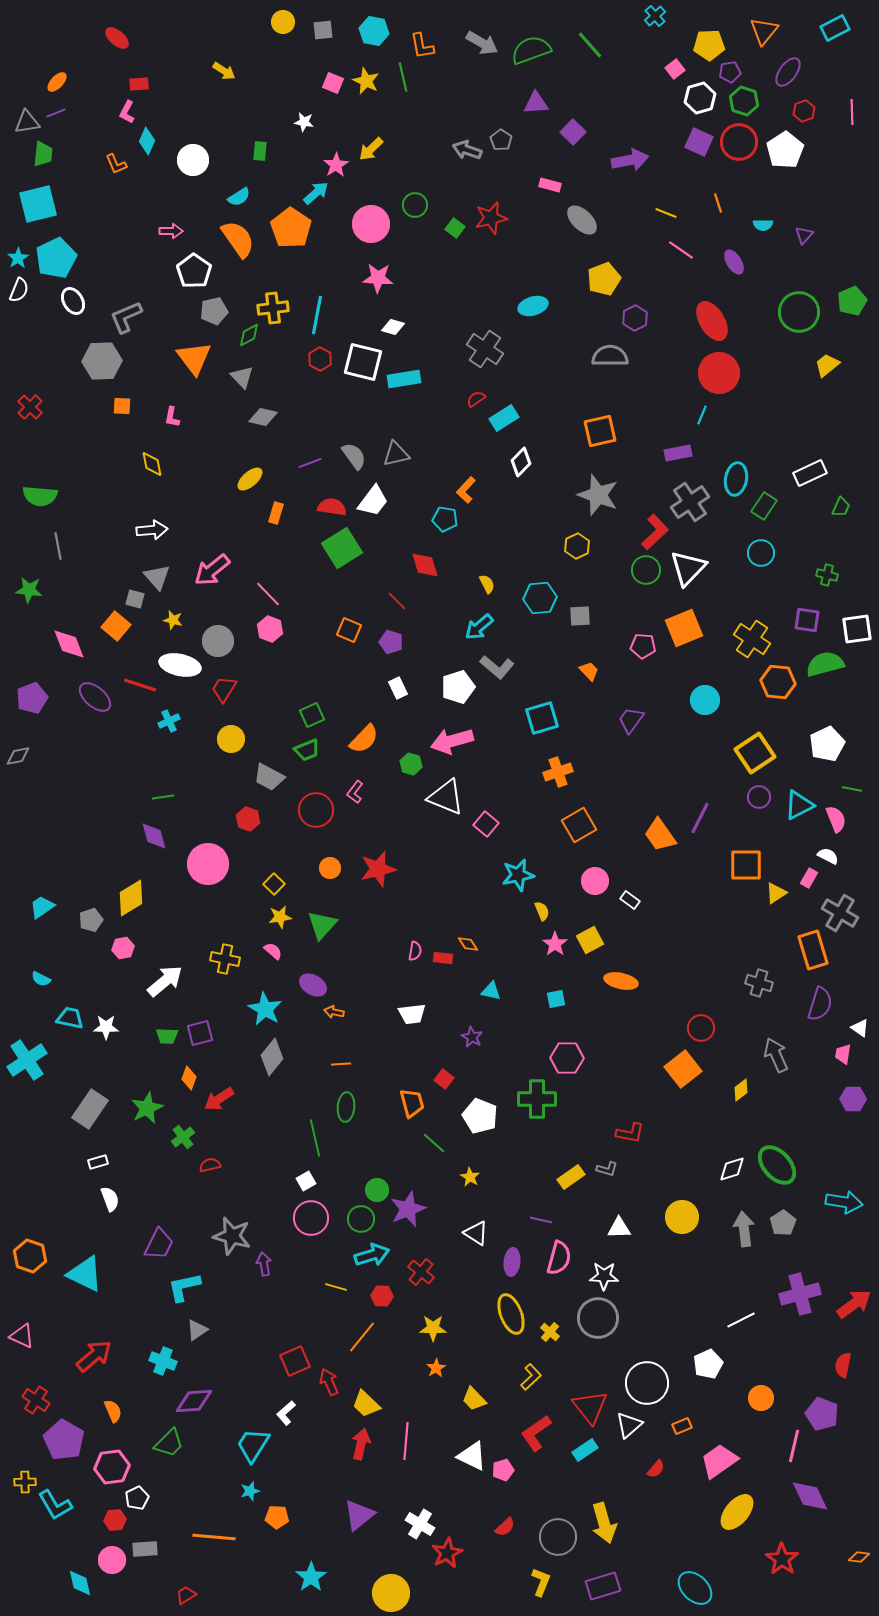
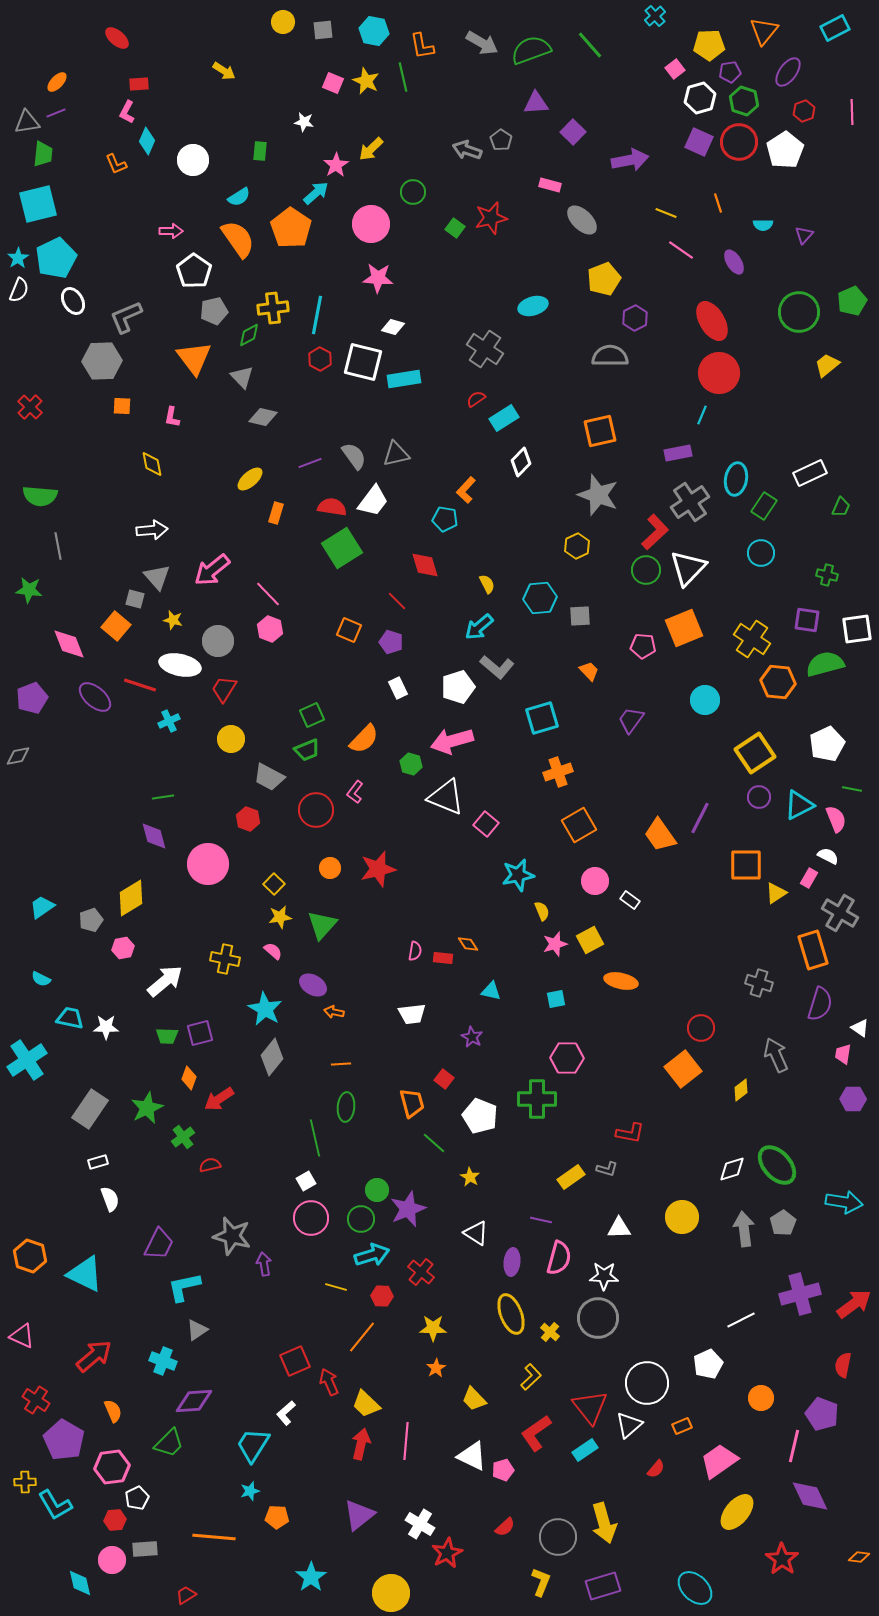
green circle at (415, 205): moved 2 px left, 13 px up
pink star at (555, 944): rotated 20 degrees clockwise
